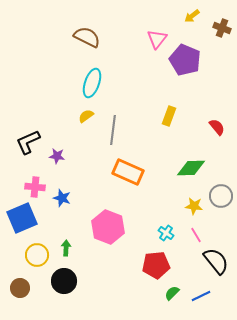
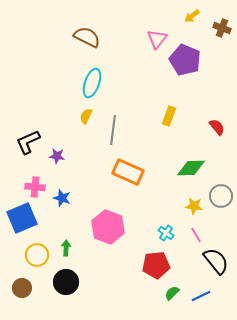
yellow semicircle: rotated 28 degrees counterclockwise
black circle: moved 2 px right, 1 px down
brown circle: moved 2 px right
